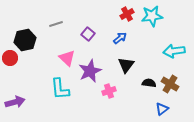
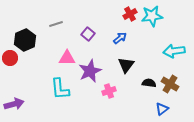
red cross: moved 3 px right
black hexagon: rotated 10 degrees counterclockwise
pink triangle: rotated 42 degrees counterclockwise
purple arrow: moved 1 px left, 2 px down
